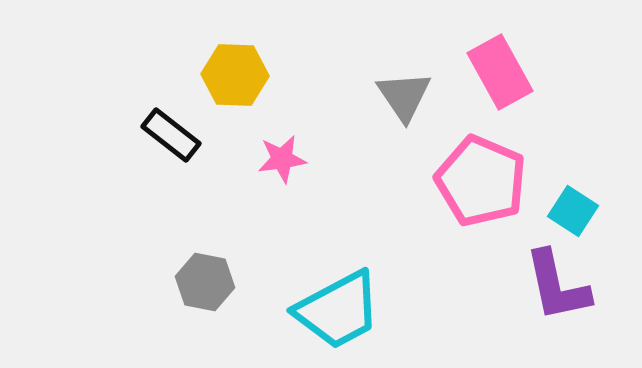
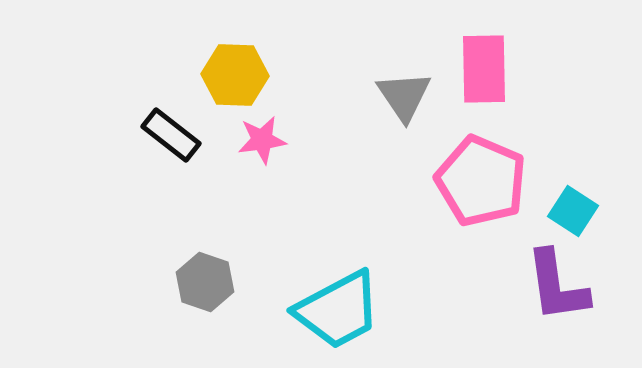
pink rectangle: moved 16 px left, 3 px up; rotated 28 degrees clockwise
pink star: moved 20 px left, 19 px up
gray hexagon: rotated 8 degrees clockwise
purple L-shape: rotated 4 degrees clockwise
